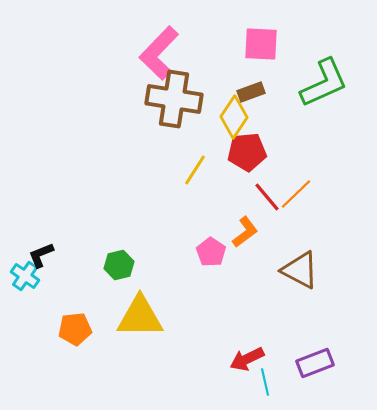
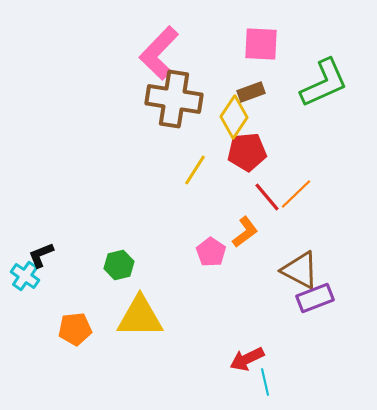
purple rectangle: moved 65 px up
